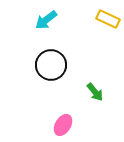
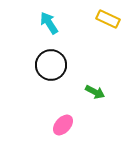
cyan arrow: moved 3 px right, 3 px down; rotated 95 degrees clockwise
green arrow: rotated 24 degrees counterclockwise
pink ellipse: rotated 10 degrees clockwise
